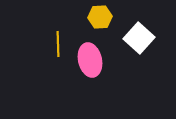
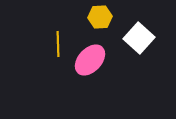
pink ellipse: rotated 56 degrees clockwise
